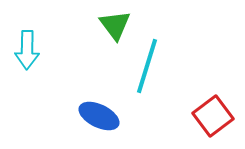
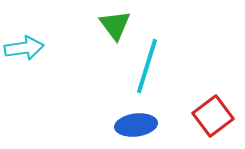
cyan arrow: moved 3 px left, 2 px up; rotated 99 degrees counterclockwise
blue ellipse: moved 37 px right, 9 px down; rotated 33 degrees counterclockwise
